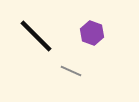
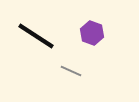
black line: rotated 12 degrees counterclockwise
